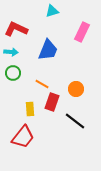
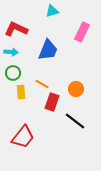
yellow rectangle: moved 9 px left, 17 px up
